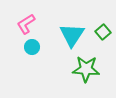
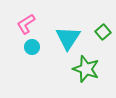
cyan triangle: moved 4 px left, 3 px down
green star: rotated 16 degrees clockwise
